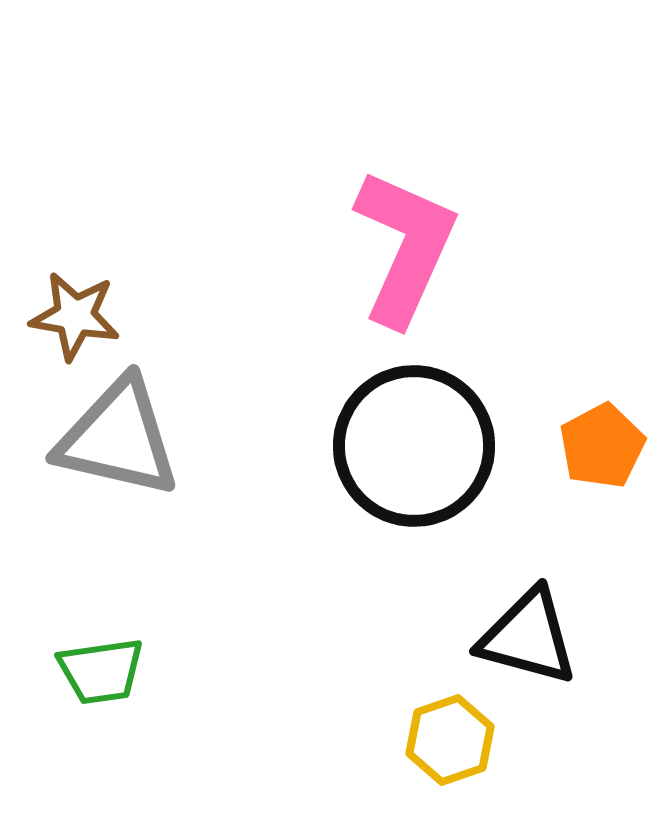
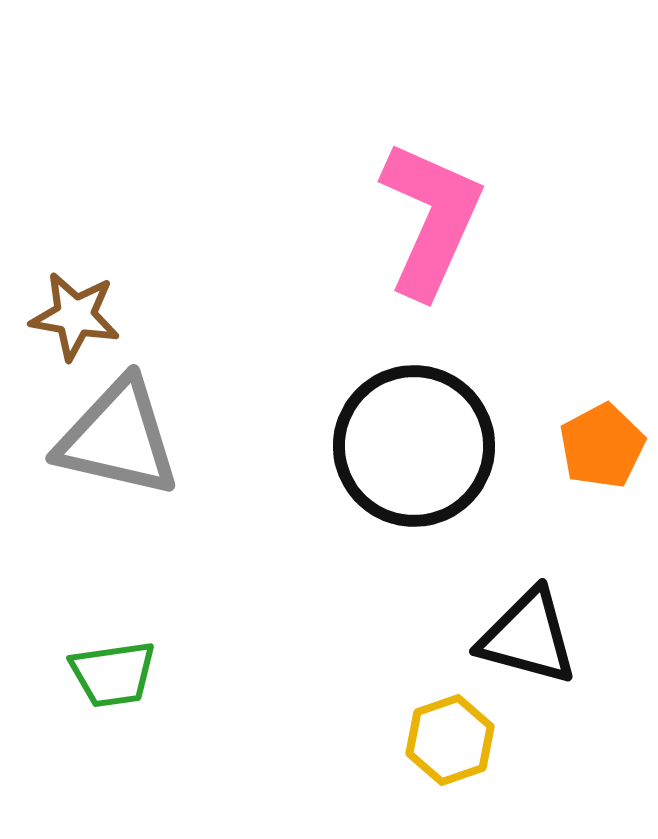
pink L-shape: moved 26 px right, 28 px up
green trapezoid: moved 12 px right, 3 px down
